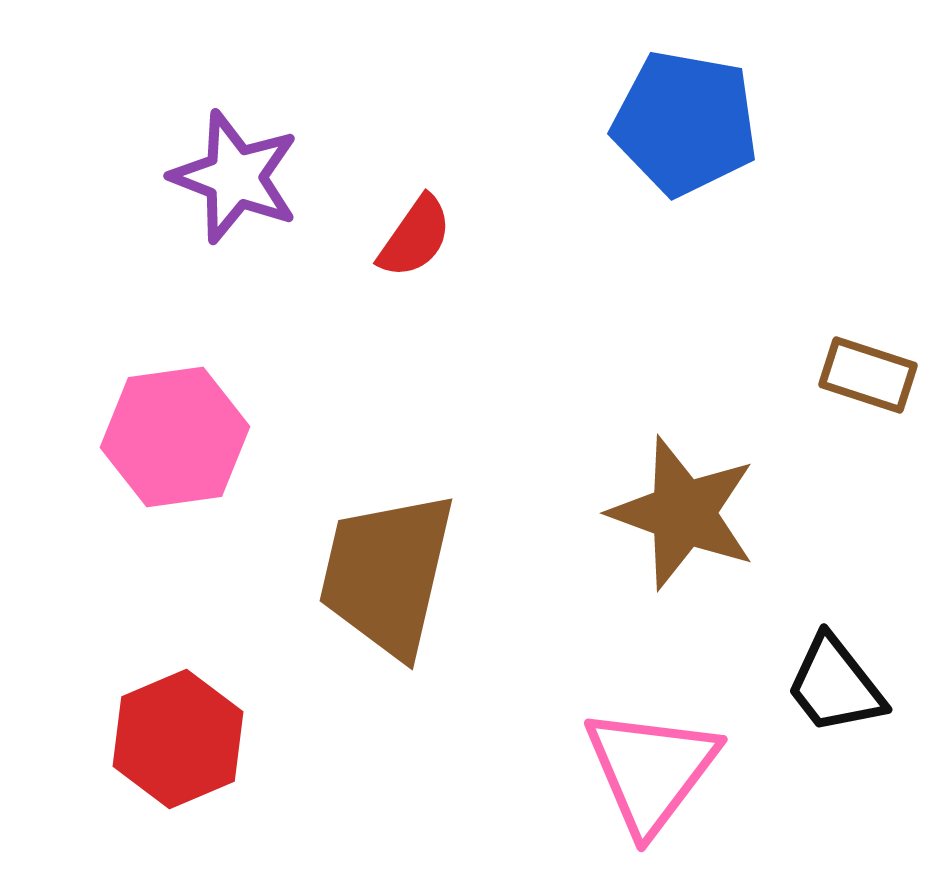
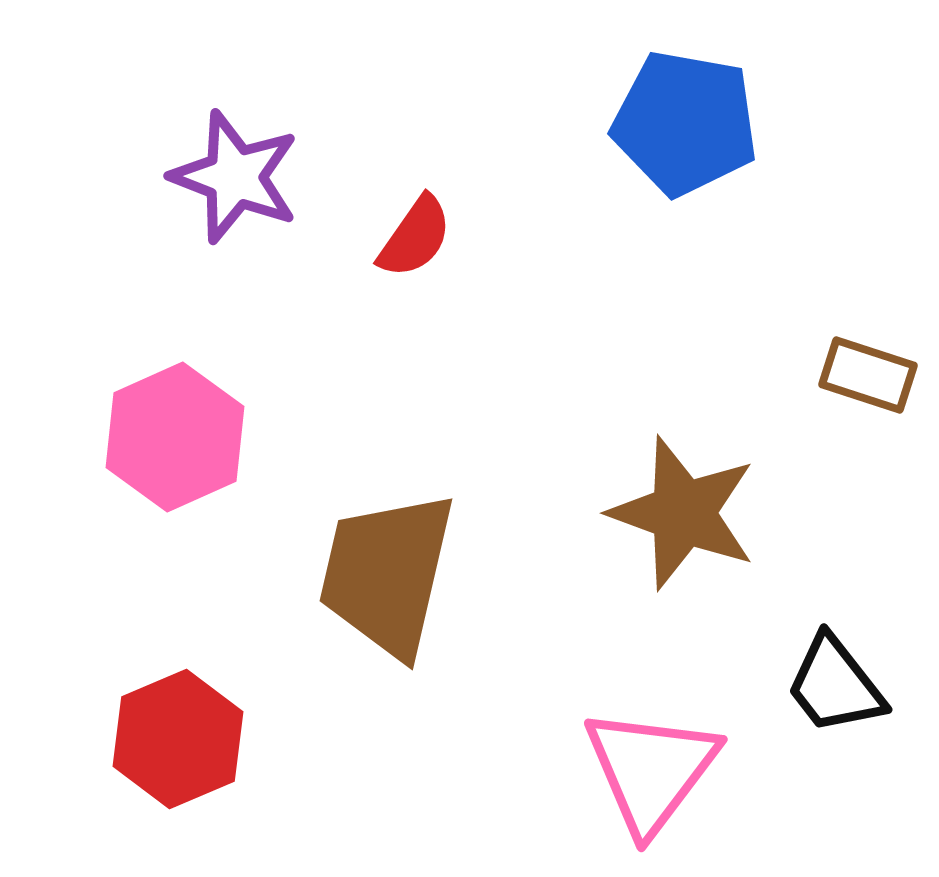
pink hexagon: rotated 16 degrees counterclockwise
